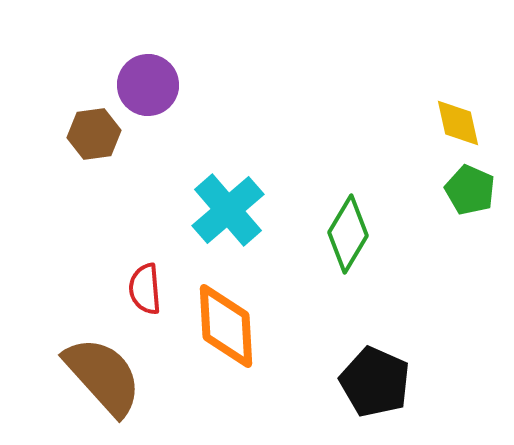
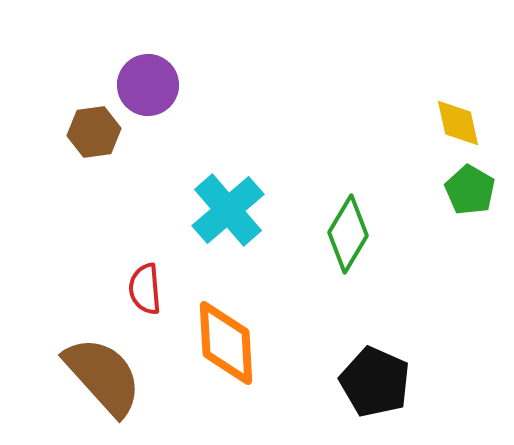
brown hexagon: moved 2 px up
green pentagon: rotated 6 degrees clockwise
orange diamond: moved 17 px down
